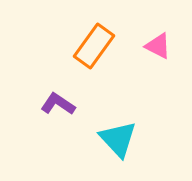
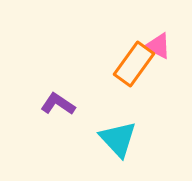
orange rectangle: moved 40 px right, 18 px down
